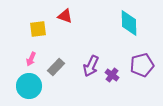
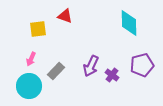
gray rectangle: moved 4 px down
